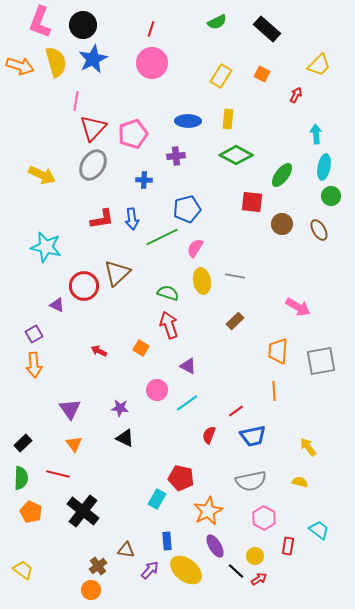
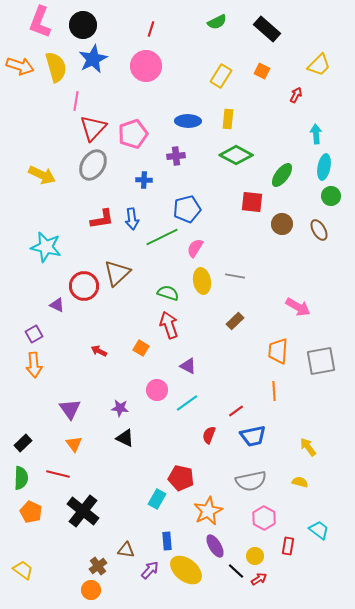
yellow semicircle at (56, 62): moved 5 px down
pink circle at (152, 63): moved 6 px left, 3 px down
orange square at (262, 74): moved 3 px up
